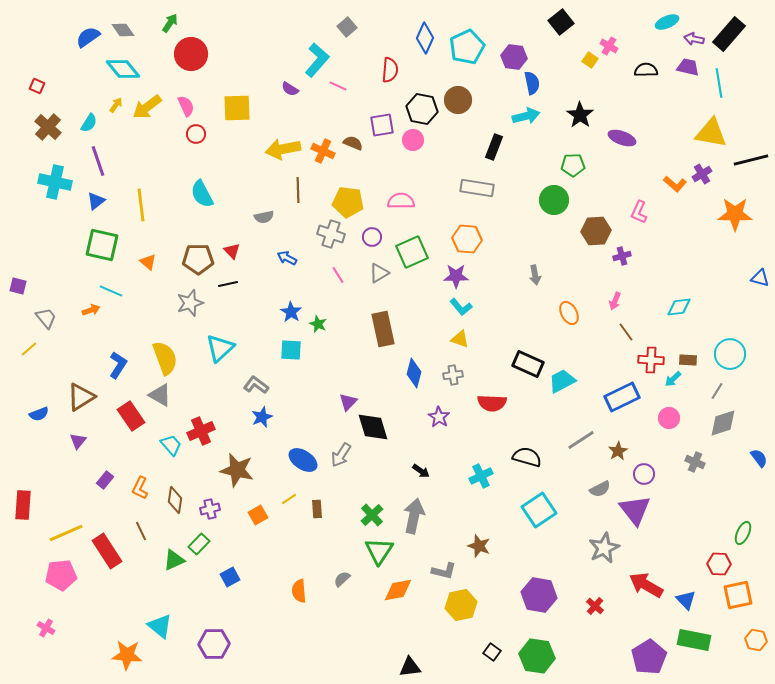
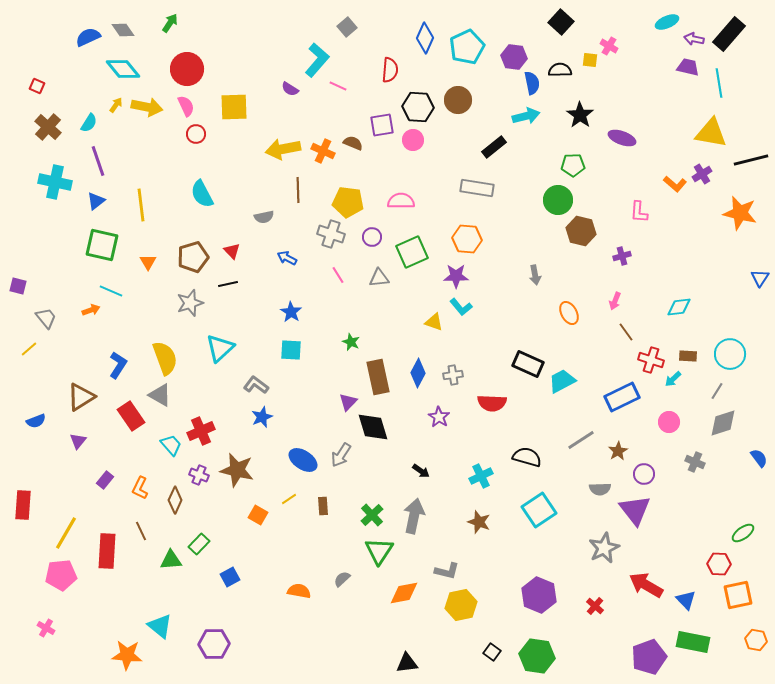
black square at (561, 22): rotated 10 degrees counterclockwise
blue semicircle at (88, 37): rotated 10 degrees clockwise
red circle at (191, 54): moved 4 px left, 15 px down
yellow square at (590, 60): rotated 28 degrees counterclockwise
black semicircle at (646, 70): moved 86 px left
yellow arrow at (147, 107): rotated 132 degrees counterclockwise
yellow square at (237, 108): moved 3 px left, 1 px up
black hexagon at (422, 109): moved 4 px left, 2 px up; rotated 8 degrees counterclockwise
black rectangle at (494, 147): rotated 30 degrees clockwise
green circle at (554, 200): moved 4 px right
pink L-shape at (639, 212): rotated 20 degrees counterclockwise
orange star at (735, 214): moved 5 px right, 1 px up; rotated 12 degrees clockwise
brown hexagon at (596, 231): moved 15 px left; rotated 16 degrees clockwise
brown pentagon at (198, 259): moved 5 px left, 2 px up; rotated 16 degrees counterclockwise
orange triangle at (148, 262): rotated 18 degrees clockwise
gray triangle at (379, 273): moved 5 px down; rotated 25 degrees clockwise
blue triangle at (760, 278): rotated 48 degrees clockwise
green star at (318, 324): moved 33 px right, 18 px down
brown rectangle at (383, 329): moved 5 px left, 48 px down
yellow triangle at (460, 339): moved 26 px left, 17 px up
red cross at (651, 360): rotated 15 degrees clockwise
brown rectangle at (688, 360): moved 4 px up
blue diamond at (414, 373): moved 4 px right; rotated 12 degrees clockwise
blue semicircle at (39, 414): moved 3 px left, 7 px down
pink circle at (669, 418): moved 4 px down
gray semicircle at (600, 489): rotated 25 degrees clockwise
brown diamond at (175, 500): rotated 16 degrees clockwise
purple cross at (210, 509): moved 11 px left, 34 px up; rotated 36 degrees clockwise
brown rectangle at (317, 509): moved 6 px right, 3 px up
orange square at (258, 515): rotated 30 degrees counterclockwise
yellow line at (66, 533): rotated 36 degrees counterclockwise
green ellipse at (743, 533): rotated 30 degrees clockwise
brown star at (479, 546): moved 24 px up
red rectangle at (107, 551): rotated 36 degrees clockwise
green triangle at (174, 560): moved 3 px left; rotated 20 degrees clockwise
gray L-shape at (444, 571): moved 3 px right
orange diamond at (398, 590): moved 6 px right, 3 px down
orange semicircle at (299, 591): rotated 105 degrees clockwise
purple hexagon at (539, 595): rotated 12 degrees clockwise
green rectangle at (694, 640): moved 1 px left, 2 px down
purple pentagon at (649, 657): rotated 12 degrees clockwise
black triangle at (410, 667): moved 3 px left, 4 px up
